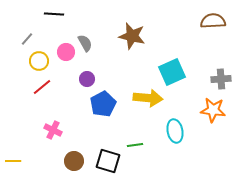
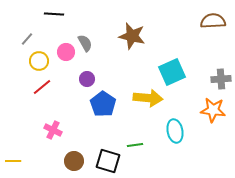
blue pentagon: rotated 10 degrees counterclockwise
